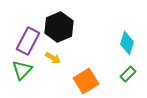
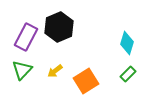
purple rectangle: moved 2 px left, 4 px up
yellow arrow: moved 2 px right, 13 px down; rotated 112 degrees clockwise
